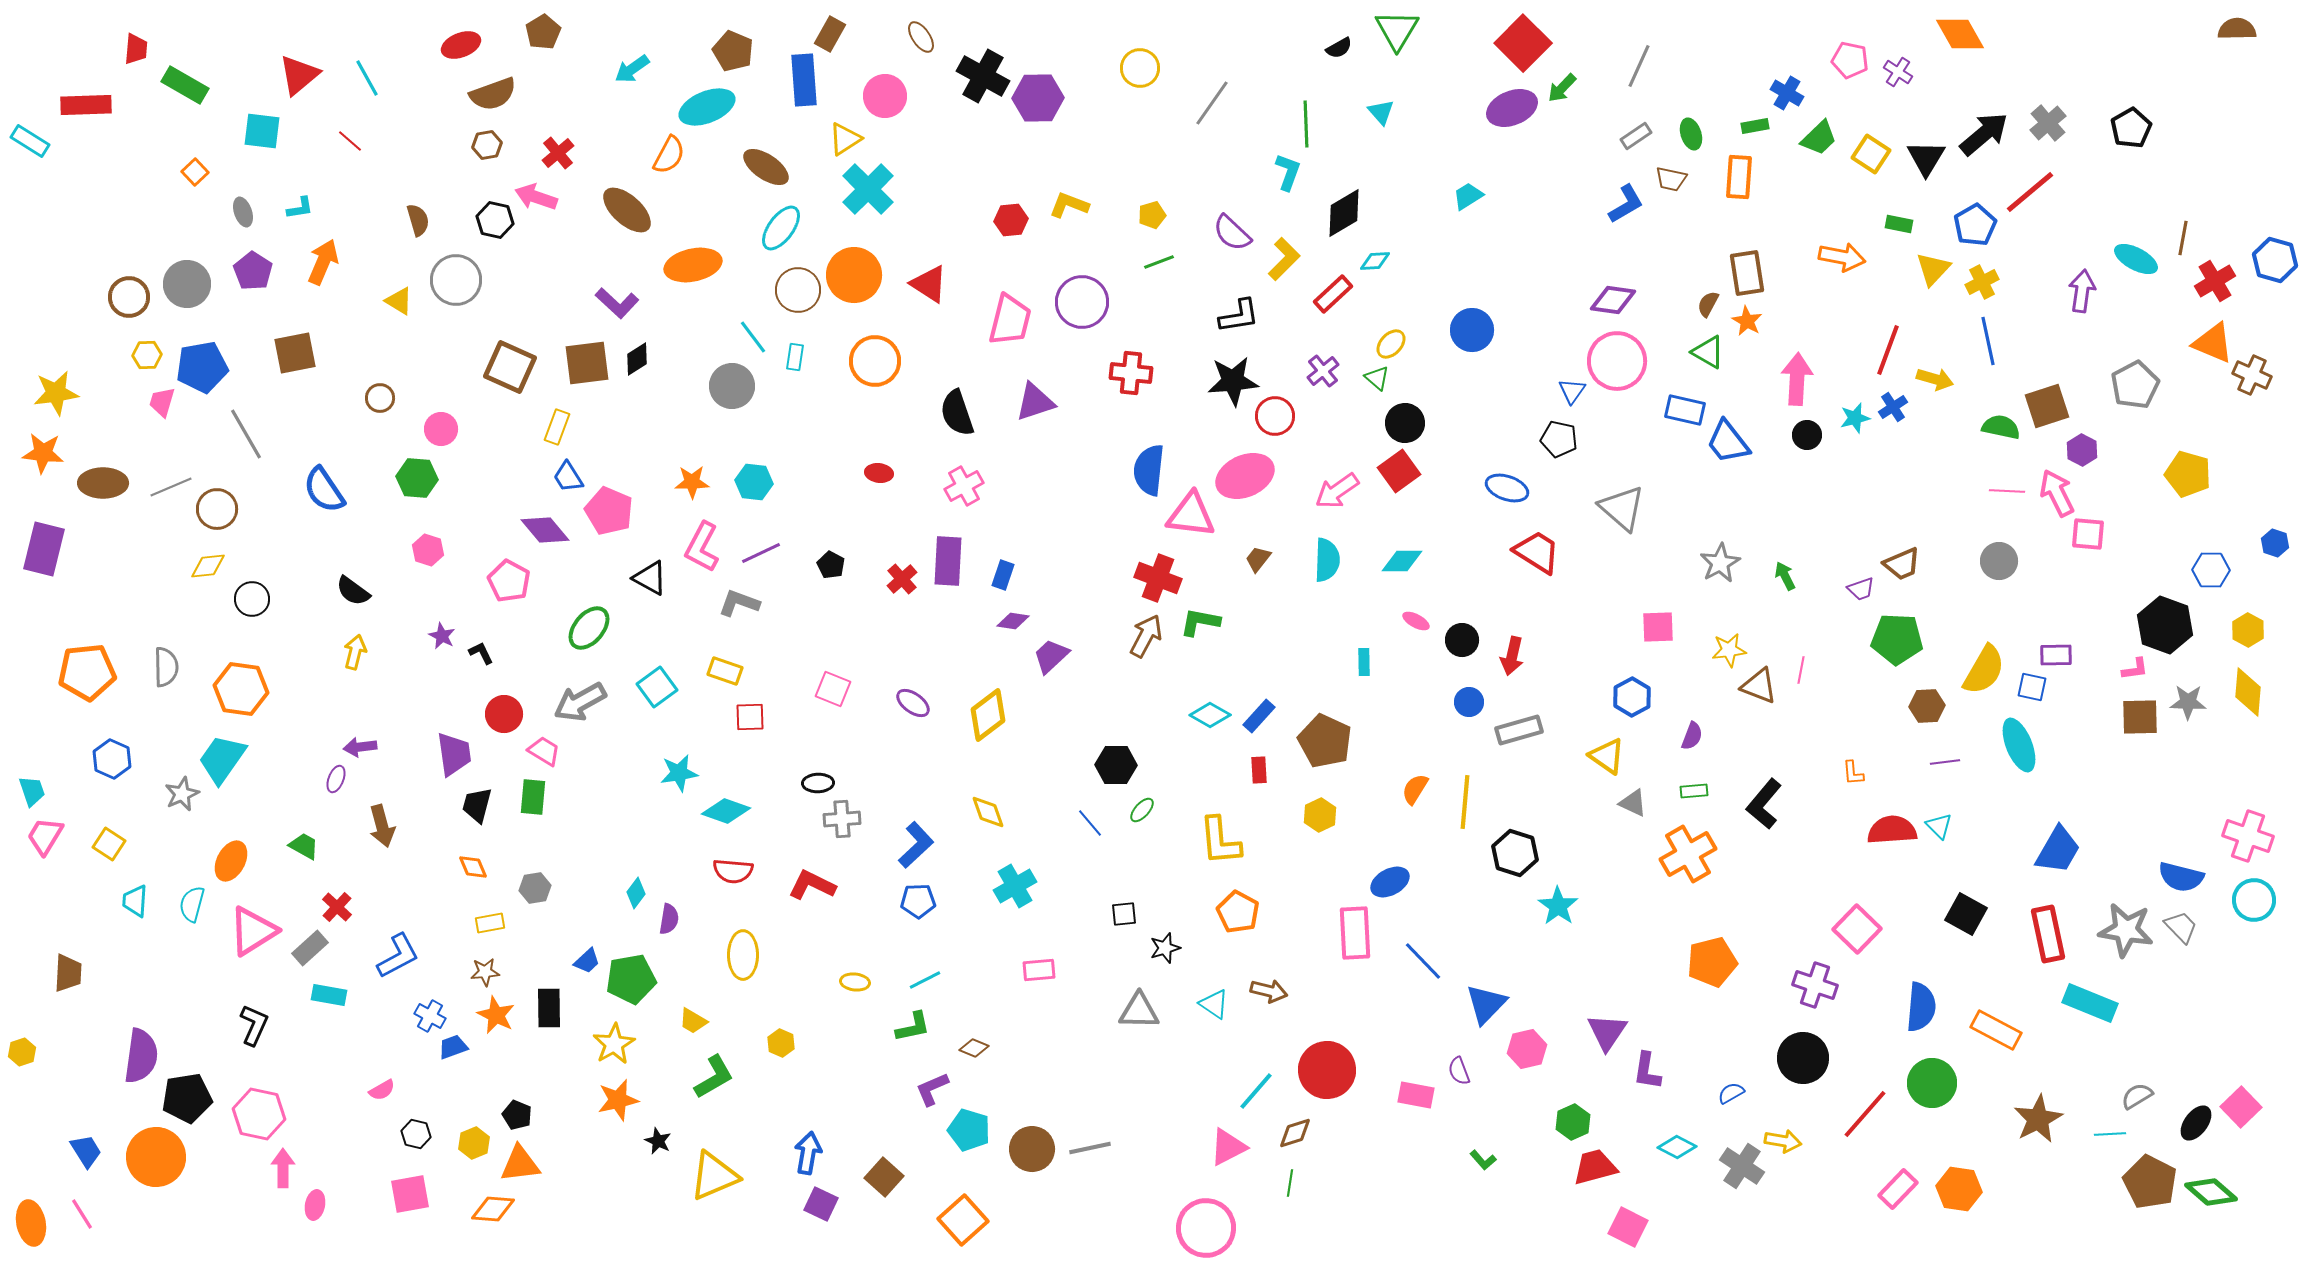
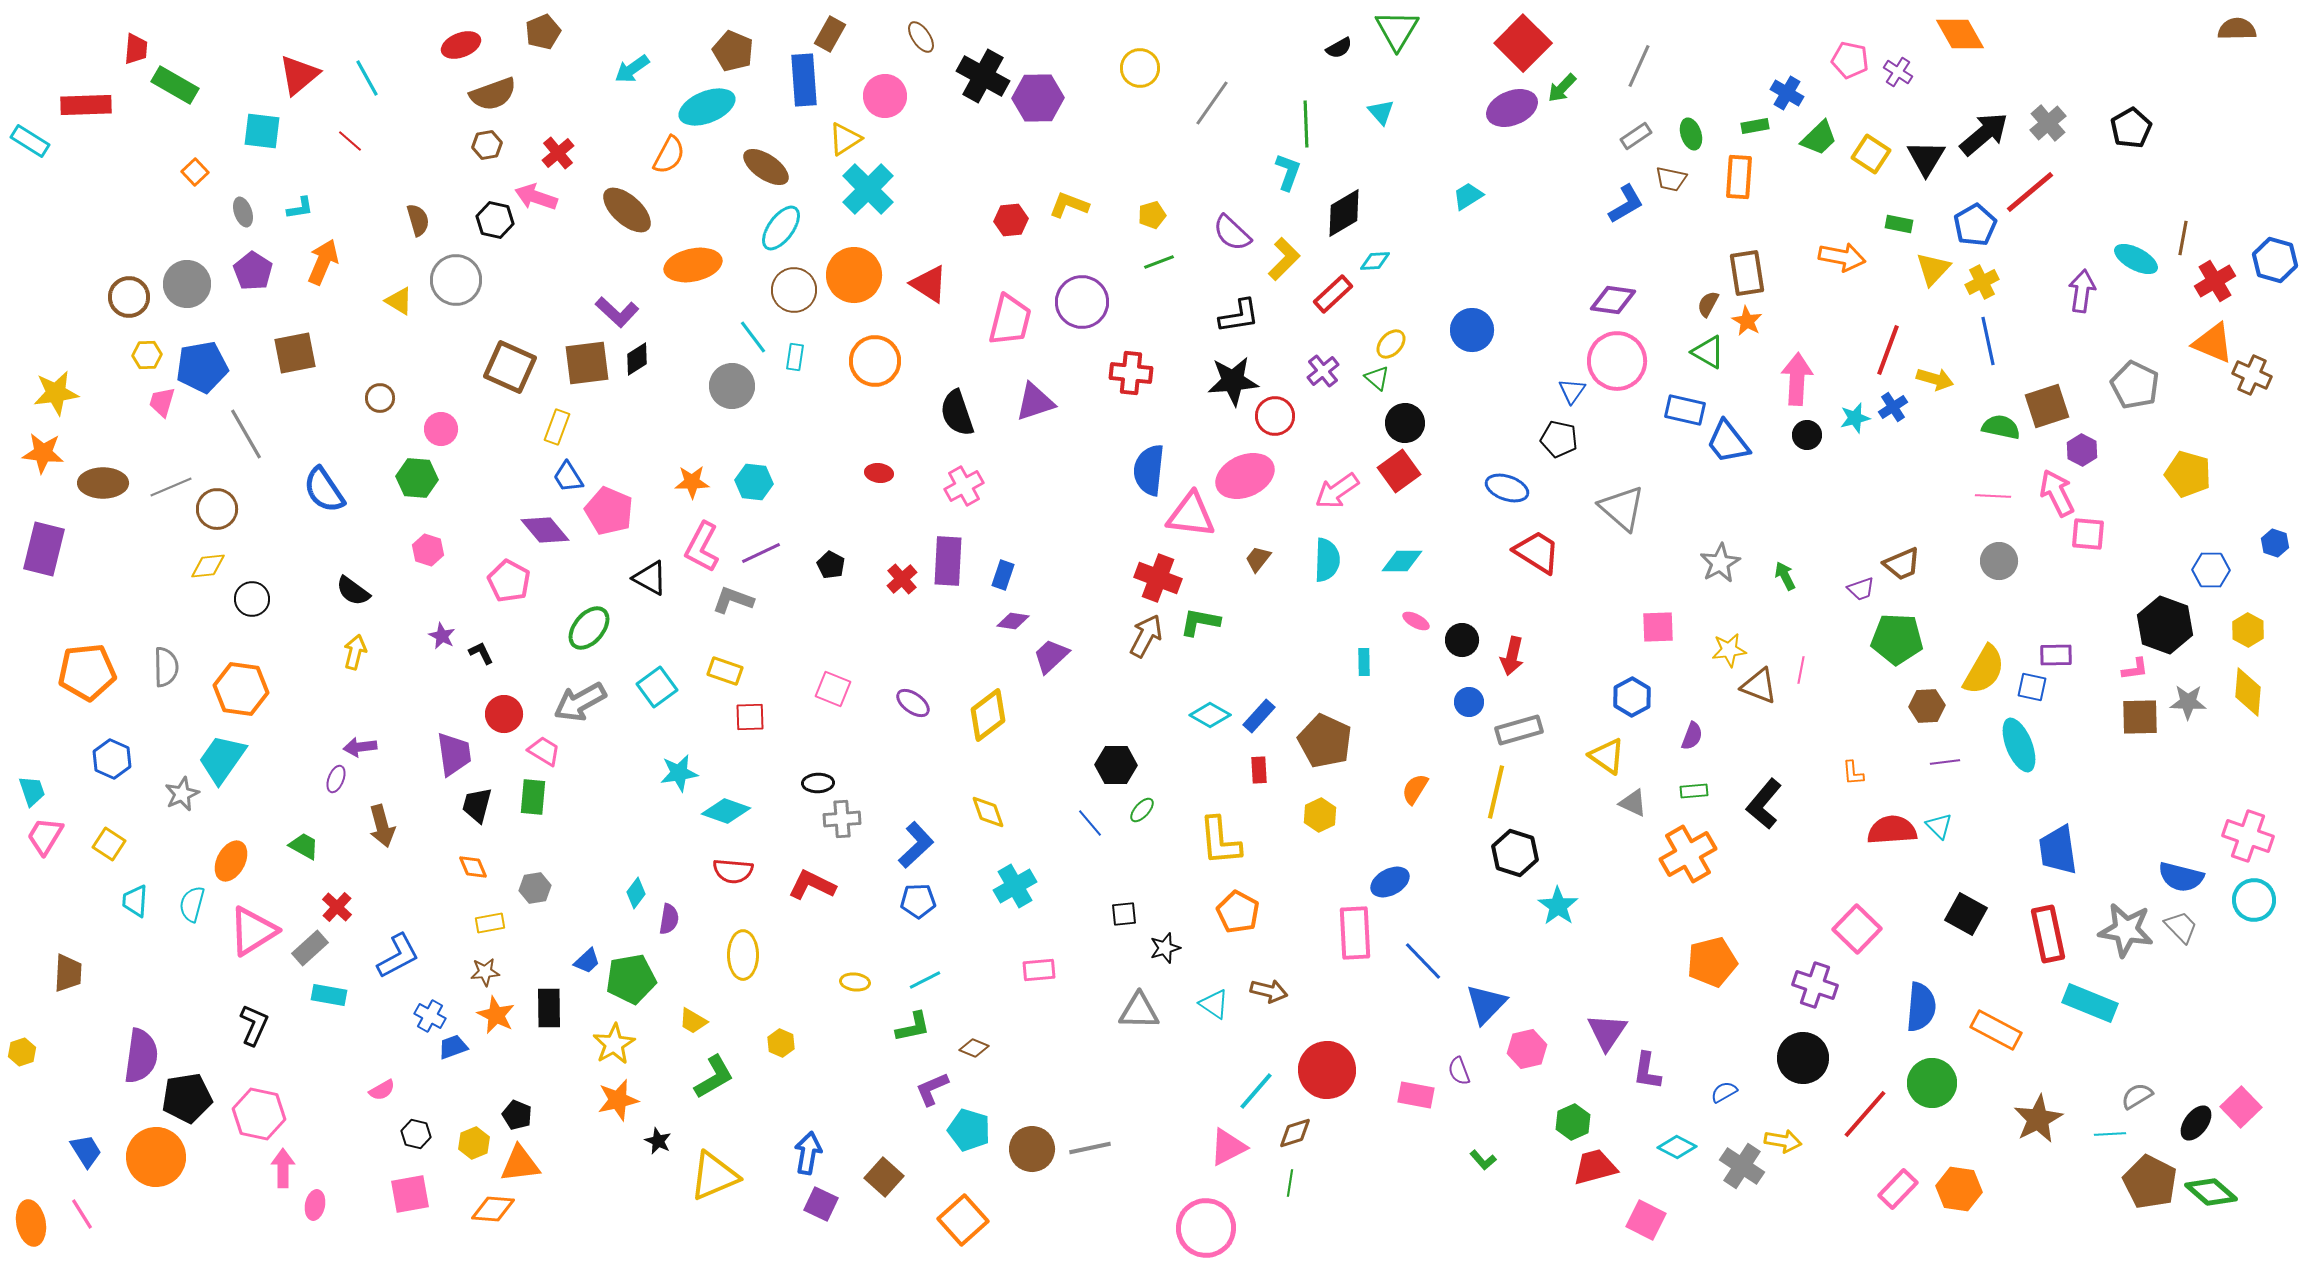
brown pentagon at (543, 32): rotated 8 degrees clockwise
green rectangle at (185, 85): moved 10 px left
brown circle at (798, 290): moved 4 px left
purple L-shape at (617, 303): moved 9 px down
gray pentagon at (2135, 385): rotated 18 degrees counterclockwise
pink line at (2007, 491): moved 14 px left, 5 px down
gray L-shape at (739, 603): moved 6 px left, 3 px up
yellow line at (1465, 802): moved 31 px right, 10 px up; rotated 8 degrees clockwise
blue trapezoid at (2058, 850): rotated 142 degrees clockwise
blue semicircle at (1731, 1093): moved 7 px left, 1 px up
pink square at (1628, 1227): moved 18 px right, 7 px up
